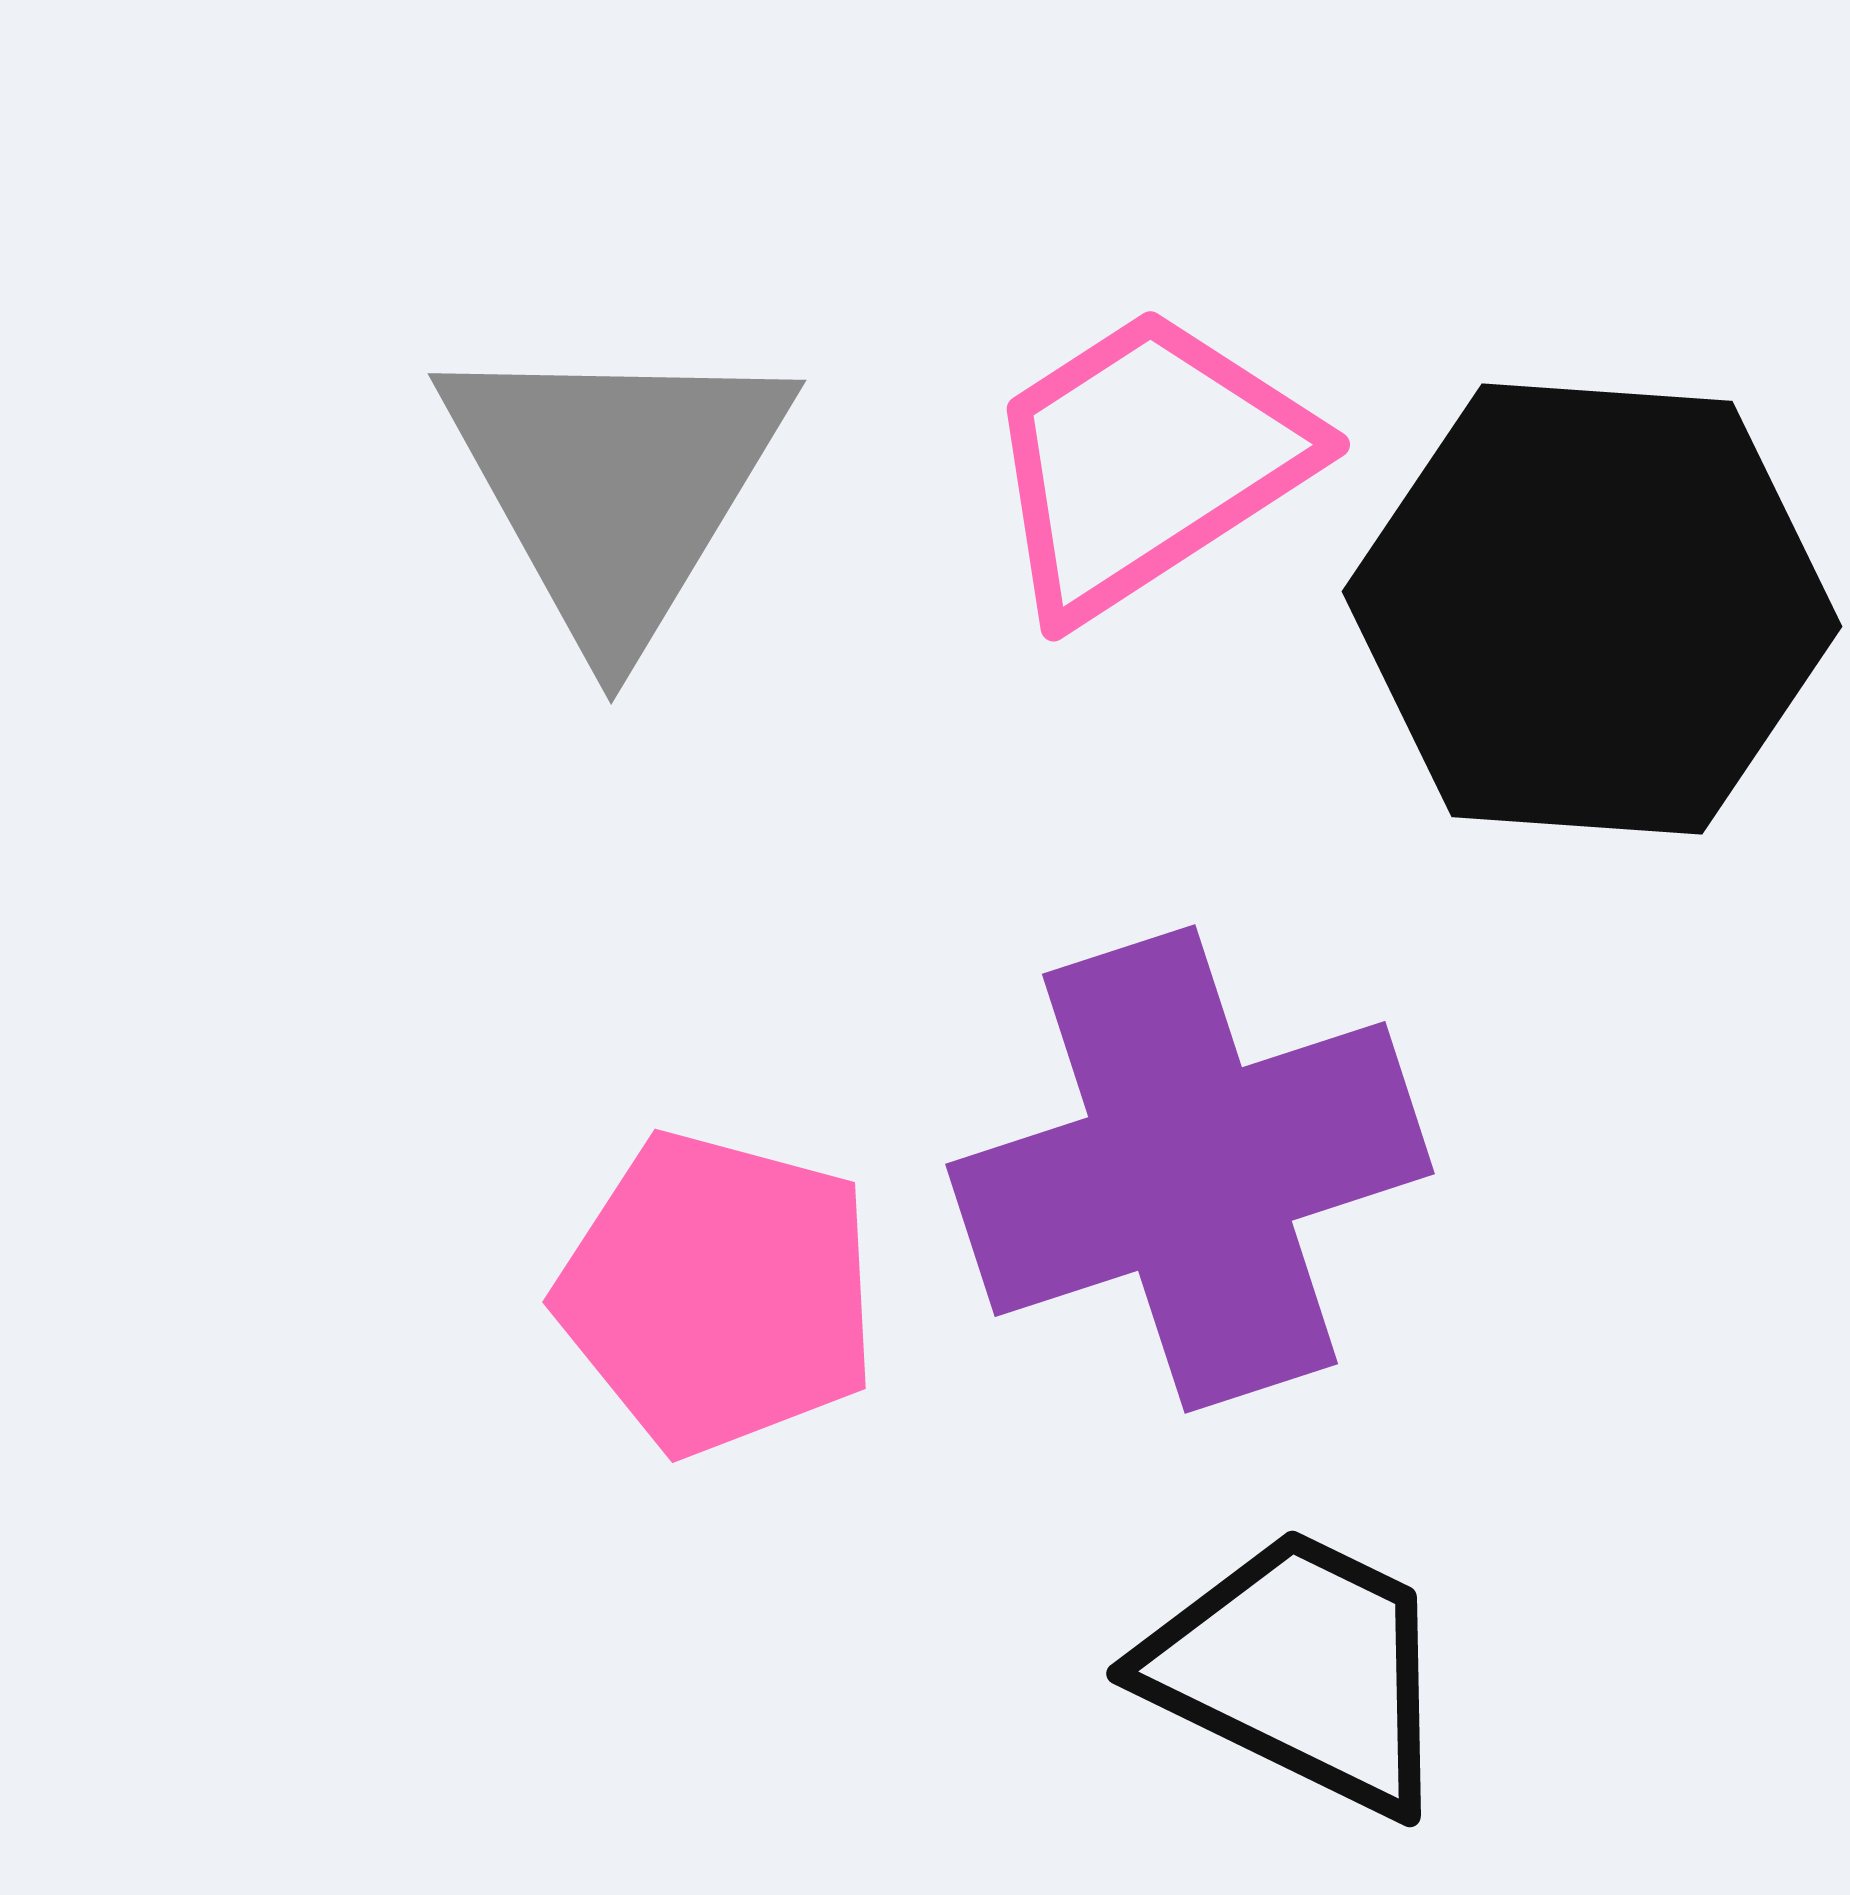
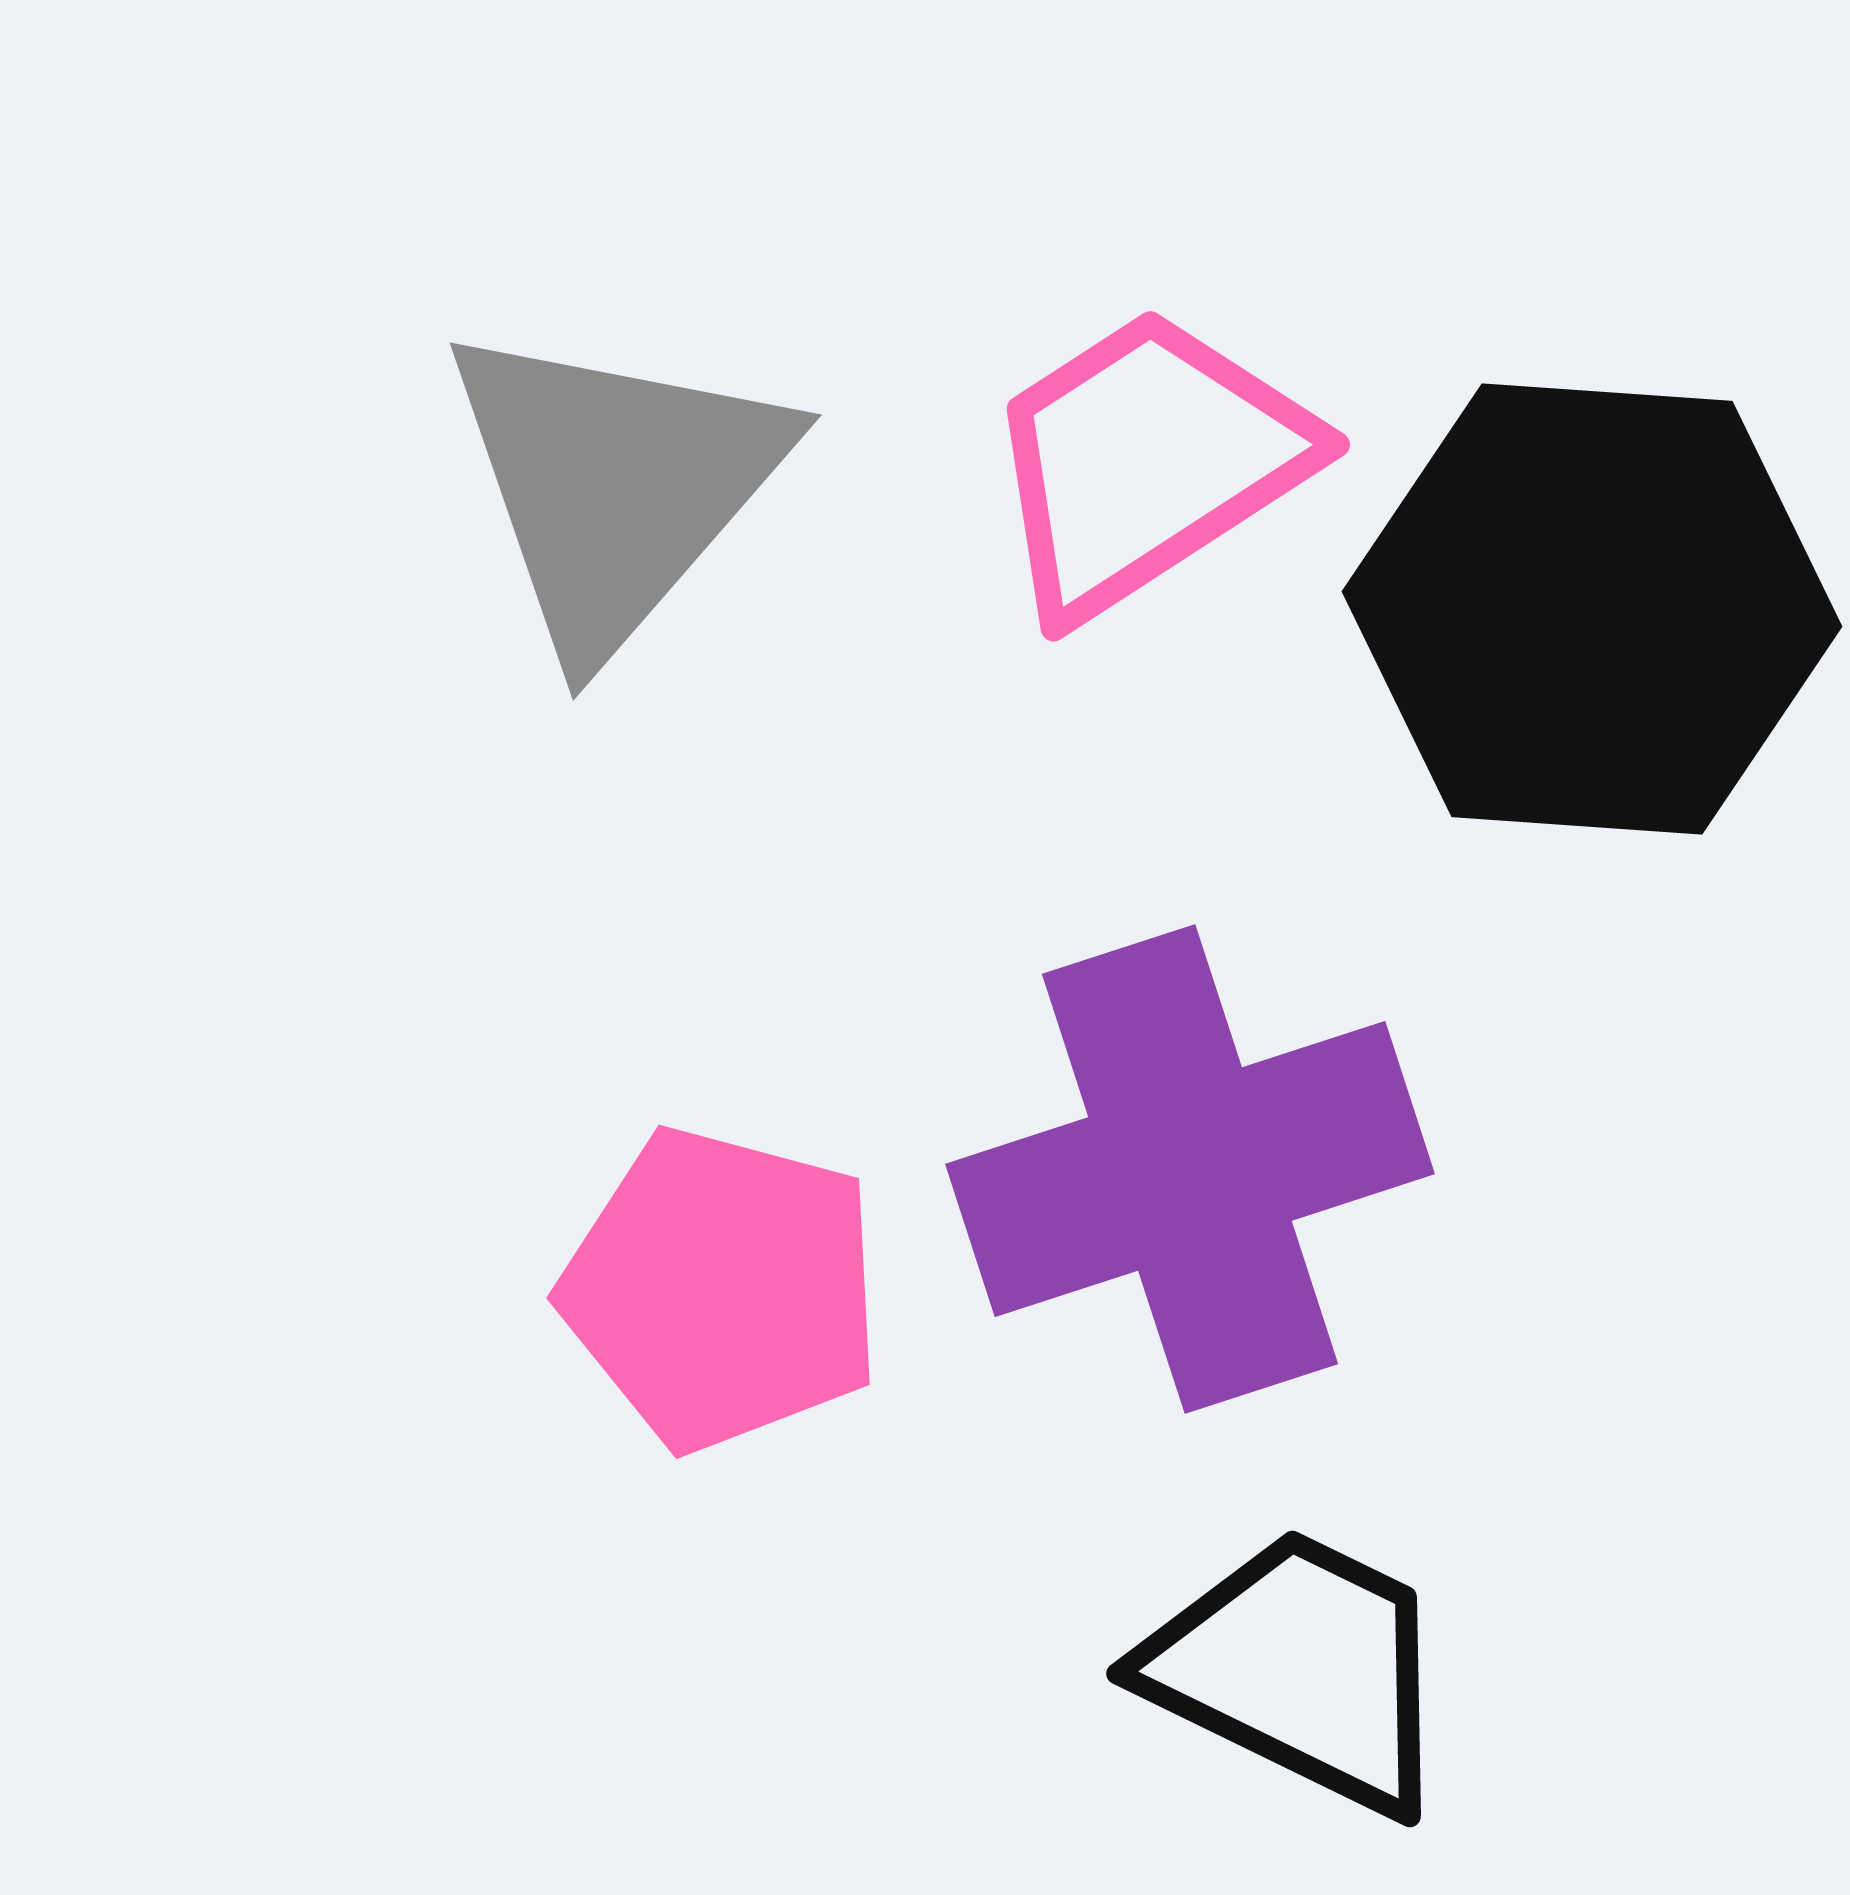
gray triangle: rotated 10 degrees clockwise
pink pentagon: moved 4 px right, 4 px up
